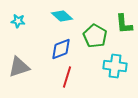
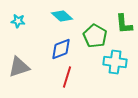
cyan cross: moved 4 px up
